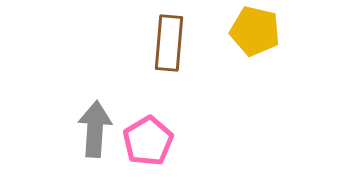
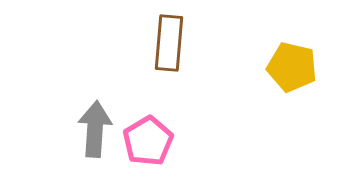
yellow pentagon: moved 37 px right, 36 px down
